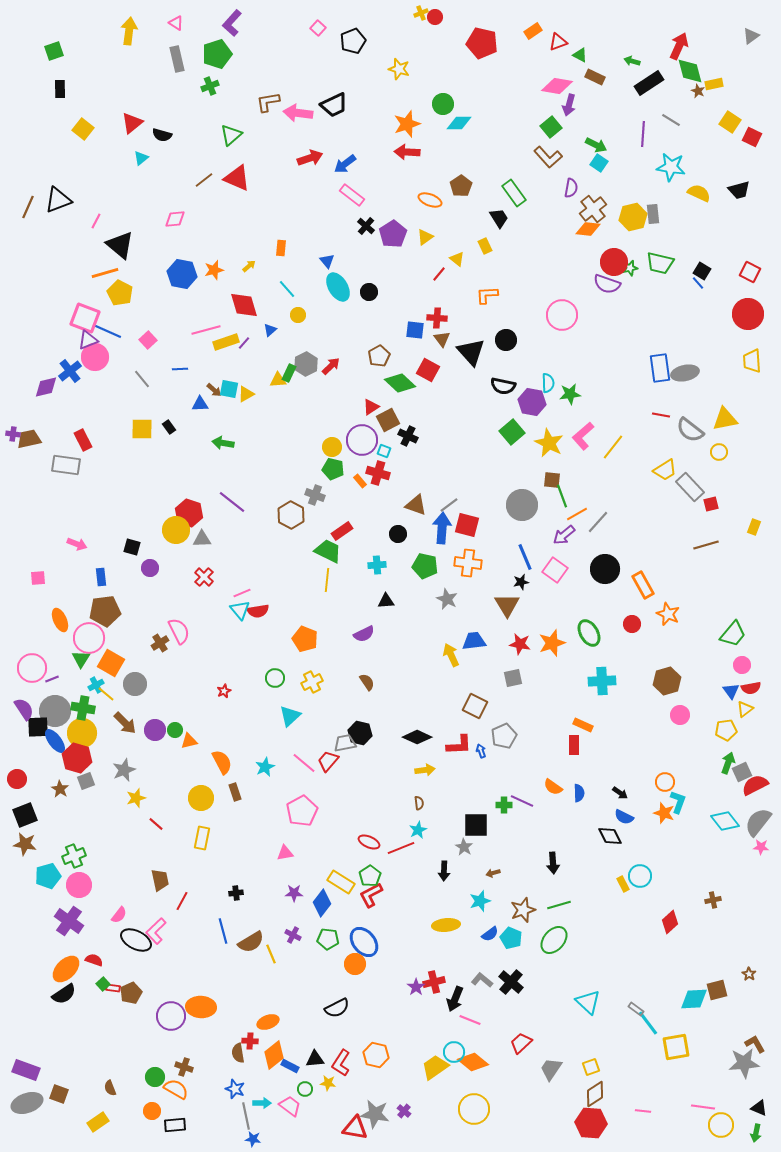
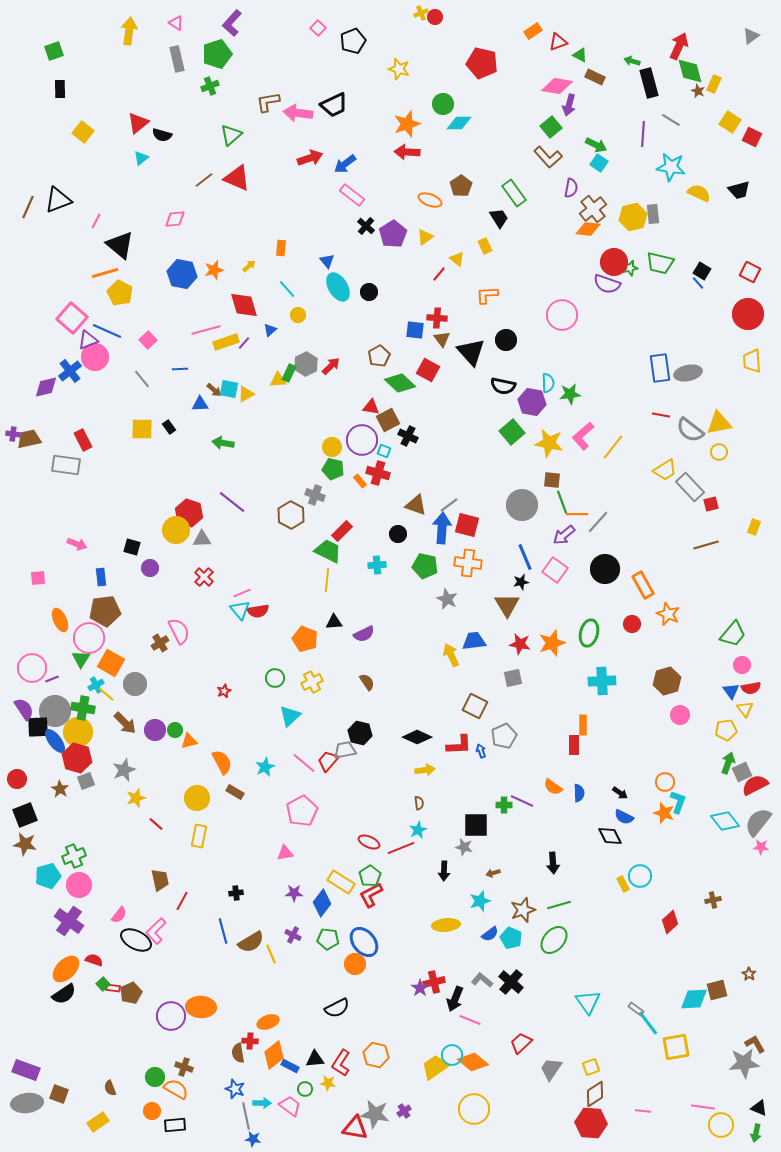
red pentagon at (482, 43): moved 20 px down
black rectangle at (649, 83): rotated 72 degrees counterclockwise
yellow rectangle at (714, 84): rotated 54 degrees counterclockwise
red triangle at (132, 123): moved 6 px right
yellow square at (83, 129): moved 3 px down
pink square at (85, 318): moved 13 px left; rotated 20 degrees clockwise
gray ellipse at (685, 373): moved 3 px right
red triangle at (371, 407): rotated 42 degrees clockwise
yellow triangle at (725, 419): moved 6 px left, 4 px down
yellow star at (549, 443): rotated 16 degrees counterclockwise
green line at (562, 496): moved 6 px down
orange line at (577, 514): rotated 30 degrees clockwise
red rectangle at (342, 531): rotated 10 degrees counterclockwise
black triangle at (386, 601): moved 52 px left, 21 px down
green ellipse at (589, 633): rotated 44 degrees clockwise
yellow triangle at (745, 709): rotated 30 degrees counterclockwise
orange rectangle at (583, 725): rotated 66 degrees clockwise
yellow circle at (82, 733): moved 4 px left, 1 px up
gray trapezoid at (345, 743): moved 7 px down
brown rectangle at (235, 792): rotated 42 degrees counterclockwise
yellow circle at (201, 798): moved 4 px left
yellow rectangle at (202, 838): moved 3 px left, 2 px up
gray star at (464, 847): rotated 18 degrees counterclockwise
purple star at (416, 987): moved 4 px right, 1 px down
cyan triangle at (588, 1002): rotated 12 degrees clockwise
cyan circle at (454, 1052): moved 2 px left, 3 px down
gray ellipse at (27, 1103): rotated 12 degrees clockwise
purple cross at (404, 1111): rotated 16 degrees clockwise
